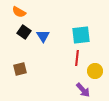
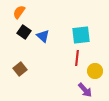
orange semicircle: rotated 96 degrees clockwise
blue triangle: rotated 16 degrees counterclockwise
brown square: rotated 24 degrees counterclockwise
purple arrow: moved 2 px right
